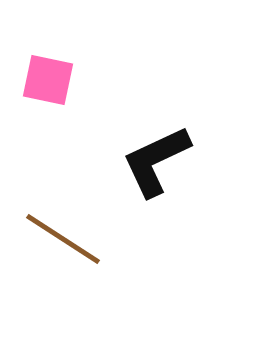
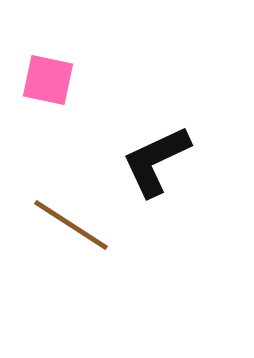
brown line: moved 8 px right, 14 px up
